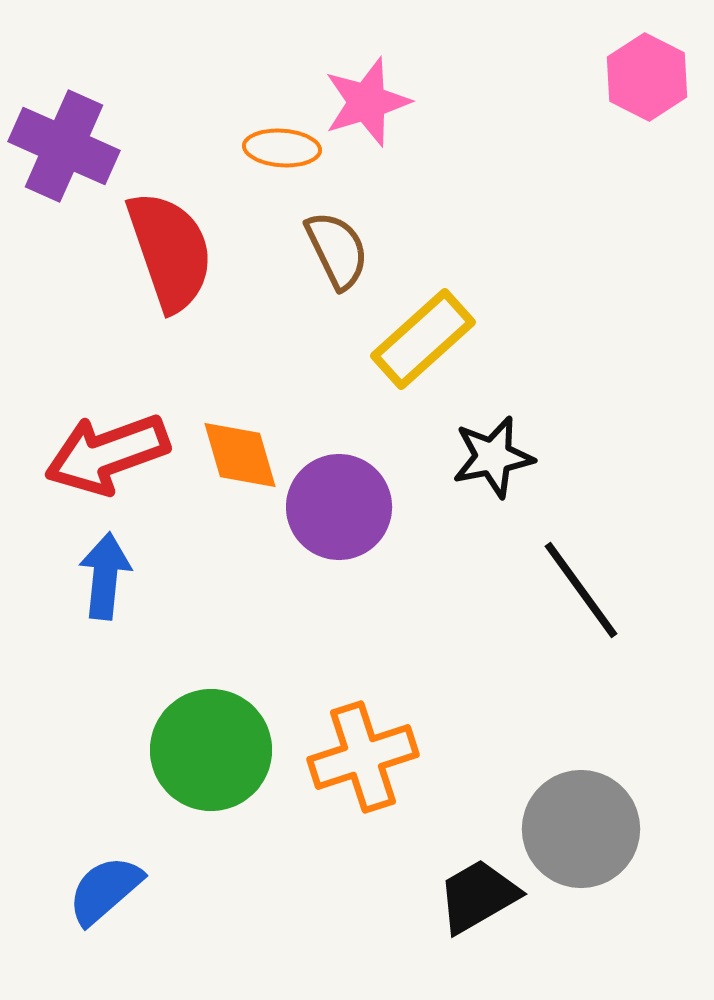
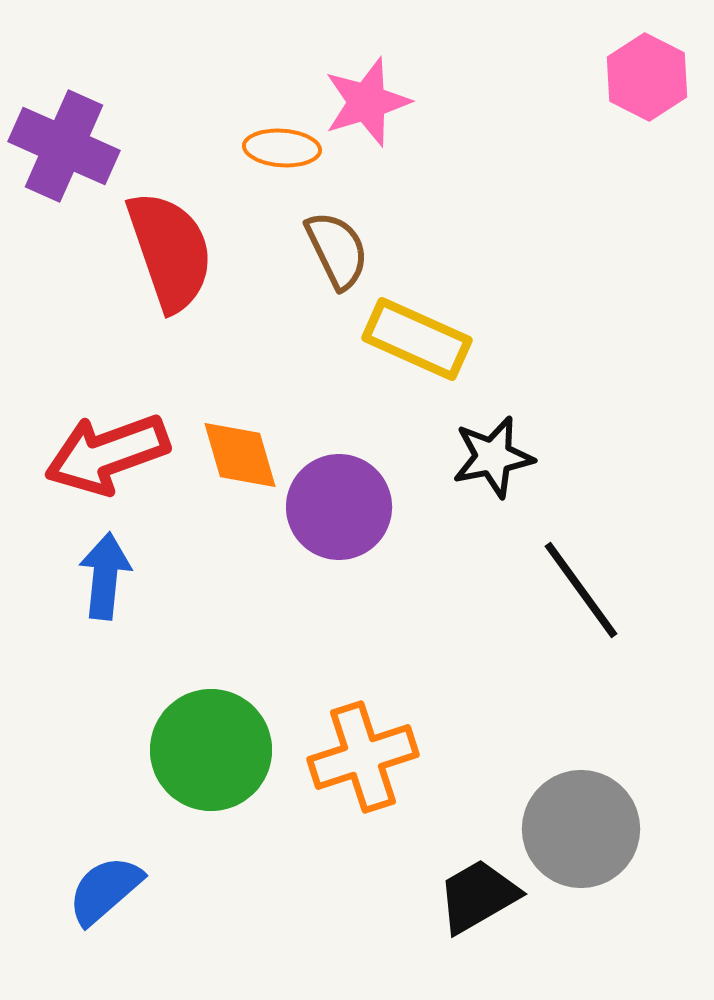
yellow rectangle: moved 6 px left; rotated 66 degrees clockwise
